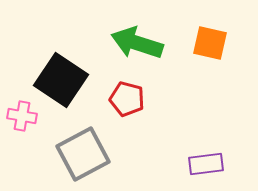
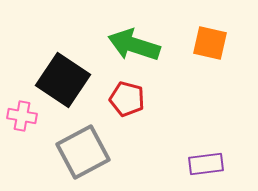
green arrow: moved 3 px left, 2 px down
black square: moved 2 px right
gray square: moved 2 px up
